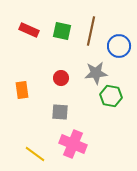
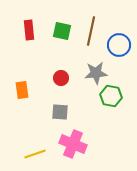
red rectangle: rotated 60 degrees clockwise
blue circle: moved 1 px up
yellow line: rotated 55 degrees counterclockwise
